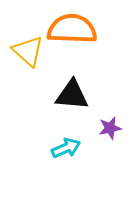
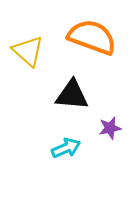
orange semicircle: moved 20 px right, 8 px down; rotated 18 degrees clockwise
